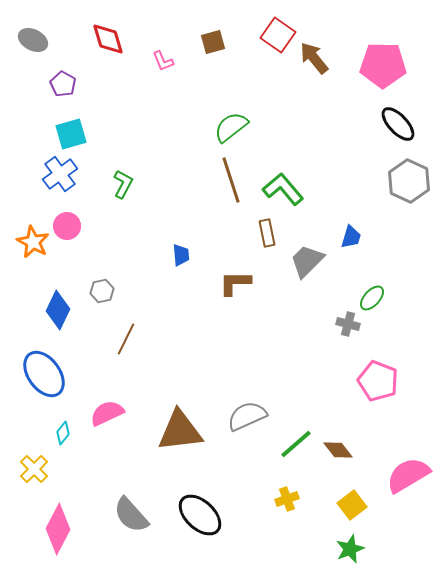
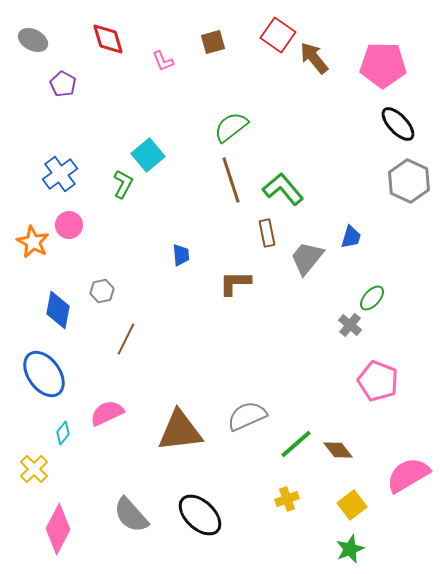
cyan square at (71, 134): moved 77 px right, 21 px down; rotated 24 degrees counterclockwise
pink circle at (67, 226): moved 2 px right, 1 px up
gray trapezoid at (307, 261): moved 3 px up; rotated 6 degrees counterclockwise
blue diamond at (58, 310): rotated 15 degrees counterclockwise
gray cross at (348, 324): moved 2 px right, 1 px down; rotated 25 degrees clockwise
